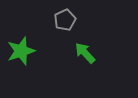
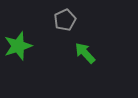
green star: moved 3 px left, 5 px up
